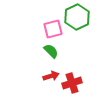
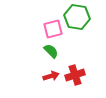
green hexagon: rotated 25 degrees counterclockwise
red cross: moved 3 px right, 8 px up
